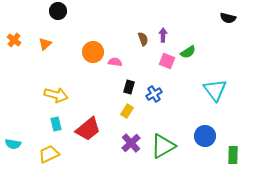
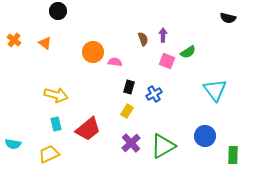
orange triangle: moved 1 px up; rotated 40 degrees counterclockwise
